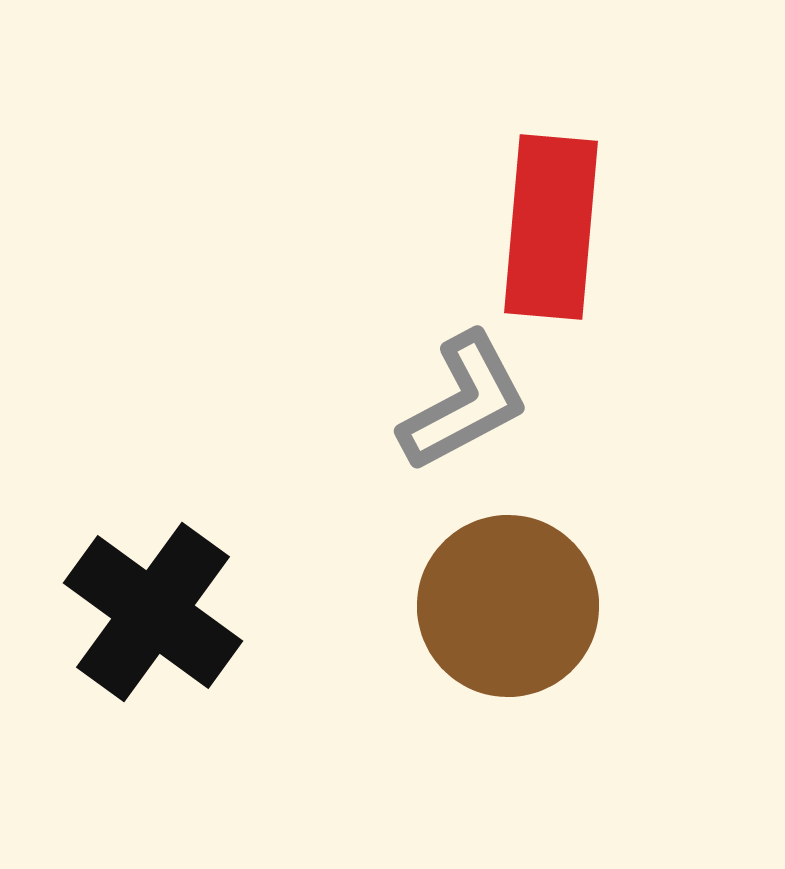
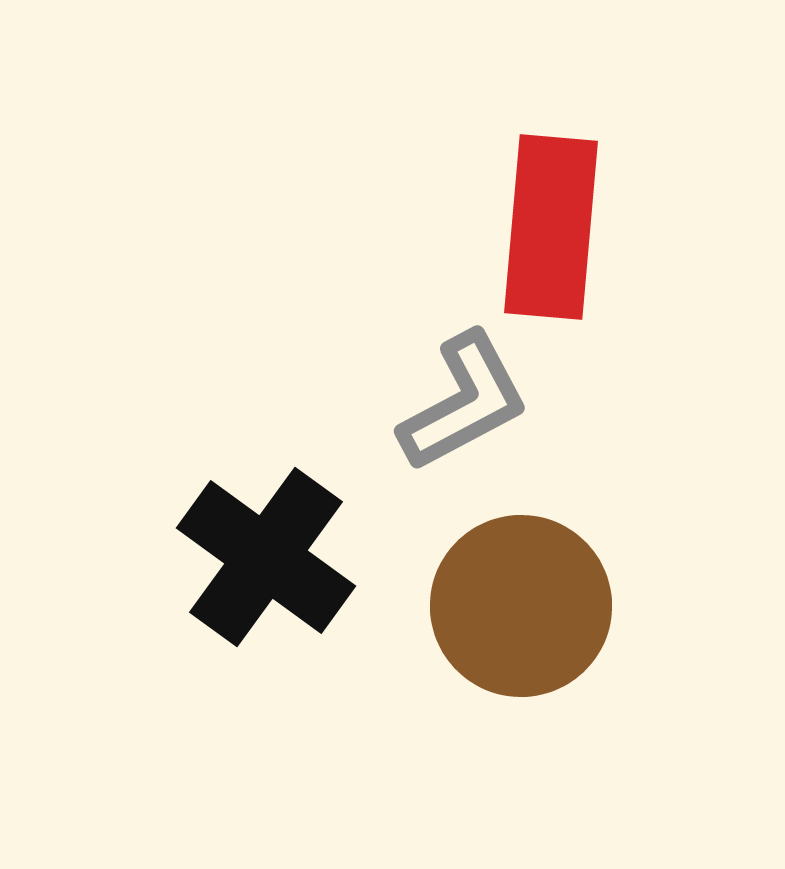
brown circle: moved 13 px right
black cross: moved 113 px right, 55 px up
